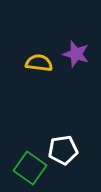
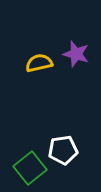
yellow semicircle: rotated 20 degrees counterclockwise
green square: rotated 16 degrees clockwise
